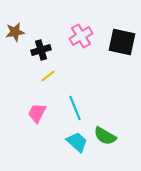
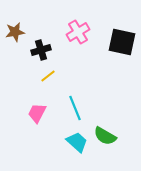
pink cross: moved 3 px left, 4 px up
